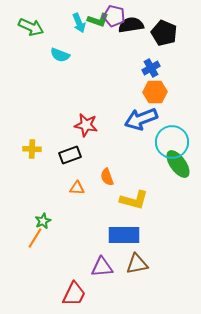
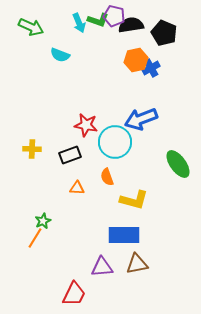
orange hexagon: moved 19 px left, 32 px up; rotated 10 degrees counterclockwise
cyan circle: moved 57 px left
